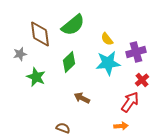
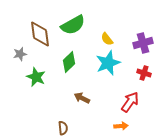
green semicircle: rotated 10 degrees clockwise
purple cross: moved 7 px right, 9 px up
cyan star: rotated 15 degrees counterclockwise
red cross: moved 2 px right, 7 px up; rotated 32 degrees counterclockwise
brown semicircle: rotated 64 degrees clockwise
